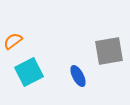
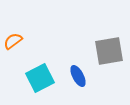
cyan square: moved 11 px right, 6 px down
